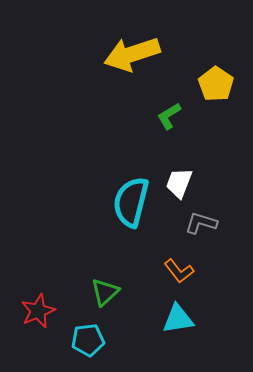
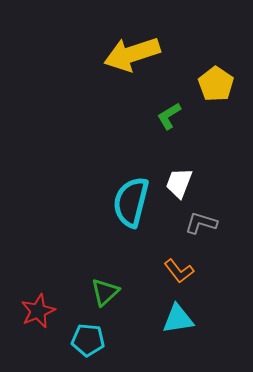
cyan pentagon: rotated 12 degrees clockwise
